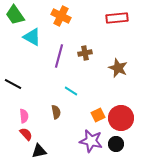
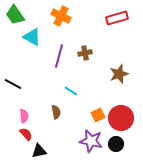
red rectangle: rotated 10 degrees counterclockwise
brown star: moved 1 px right, 6 px down; rotated 30 degrees clockwise
